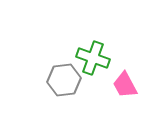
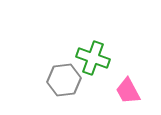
pink trapezoid: moved 3 px right, 6 px down
